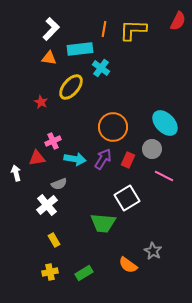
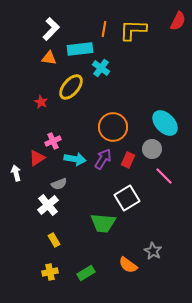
red triangle: rotated 24 degrees counterclockwise
pink line: rotated 18 degrees clockwise
white cross: moved 1 px right
green rectangle: moved 2 px right
